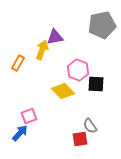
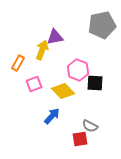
black square: moved 1 px left, 1 px up
pink square: moved 5 px right, 32 px up
gray semicircle: rotated 28 degrees counterclockwise
blue arrow: moved 32 px right, 17 px up
